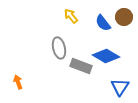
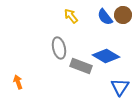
brown circle: moved 1 px left, 2 px up
blue semicircle: moved 2 px right, 6 px up
